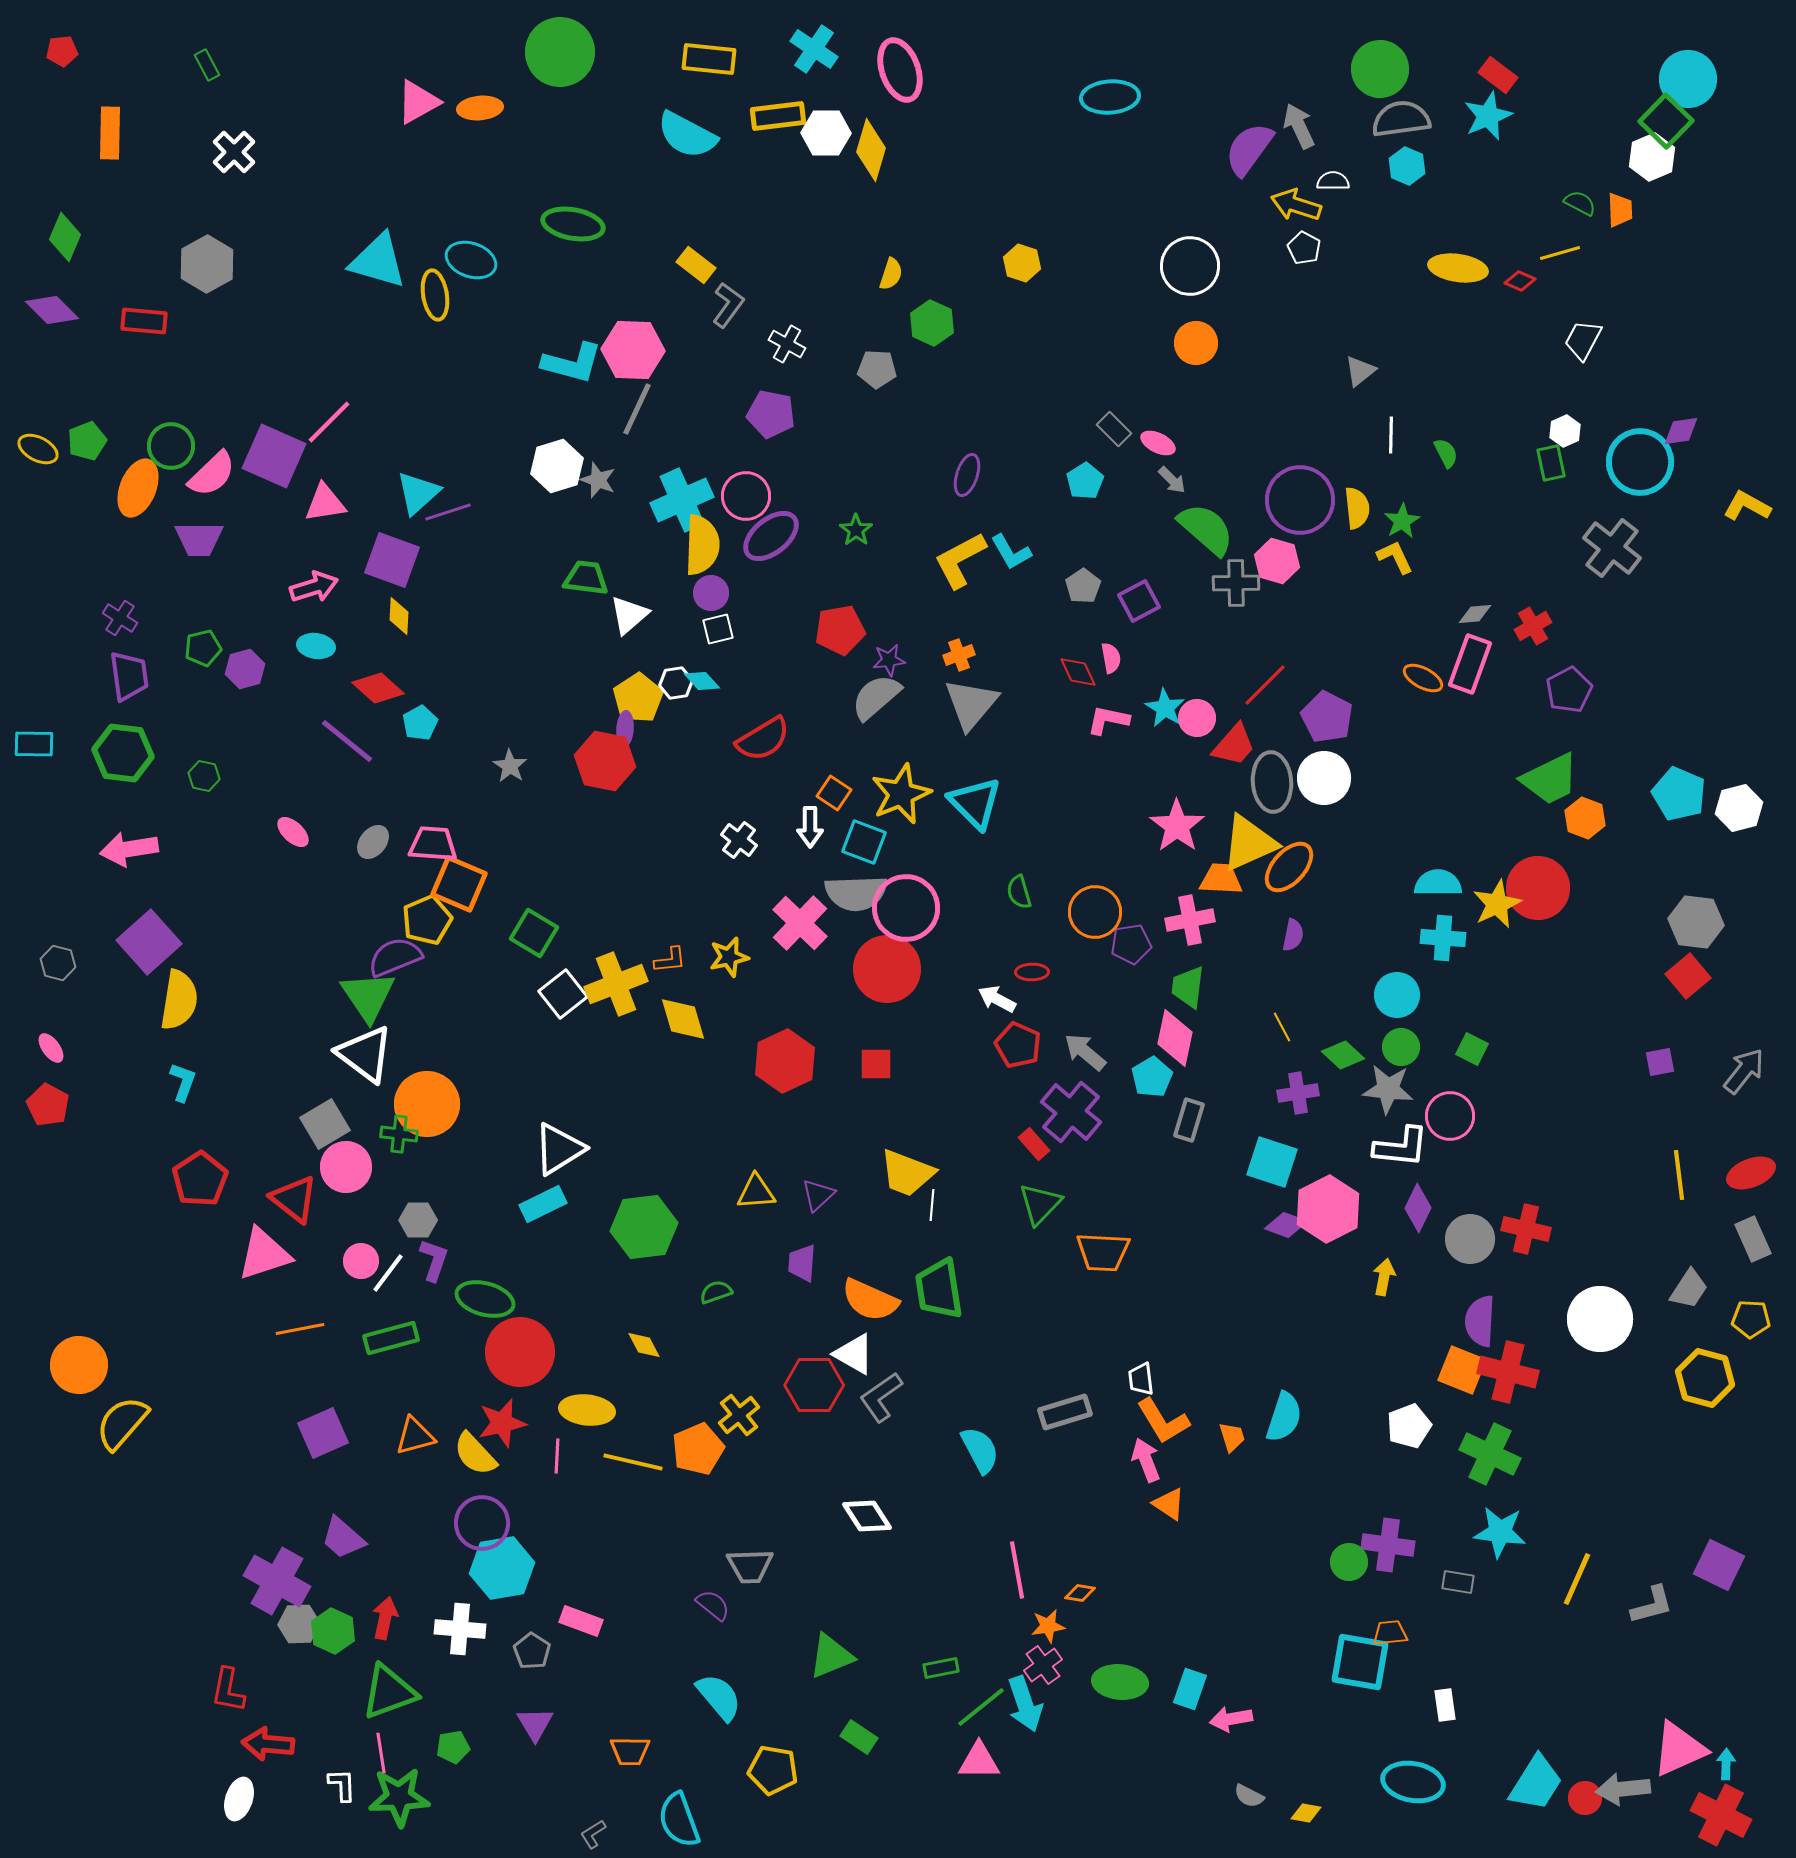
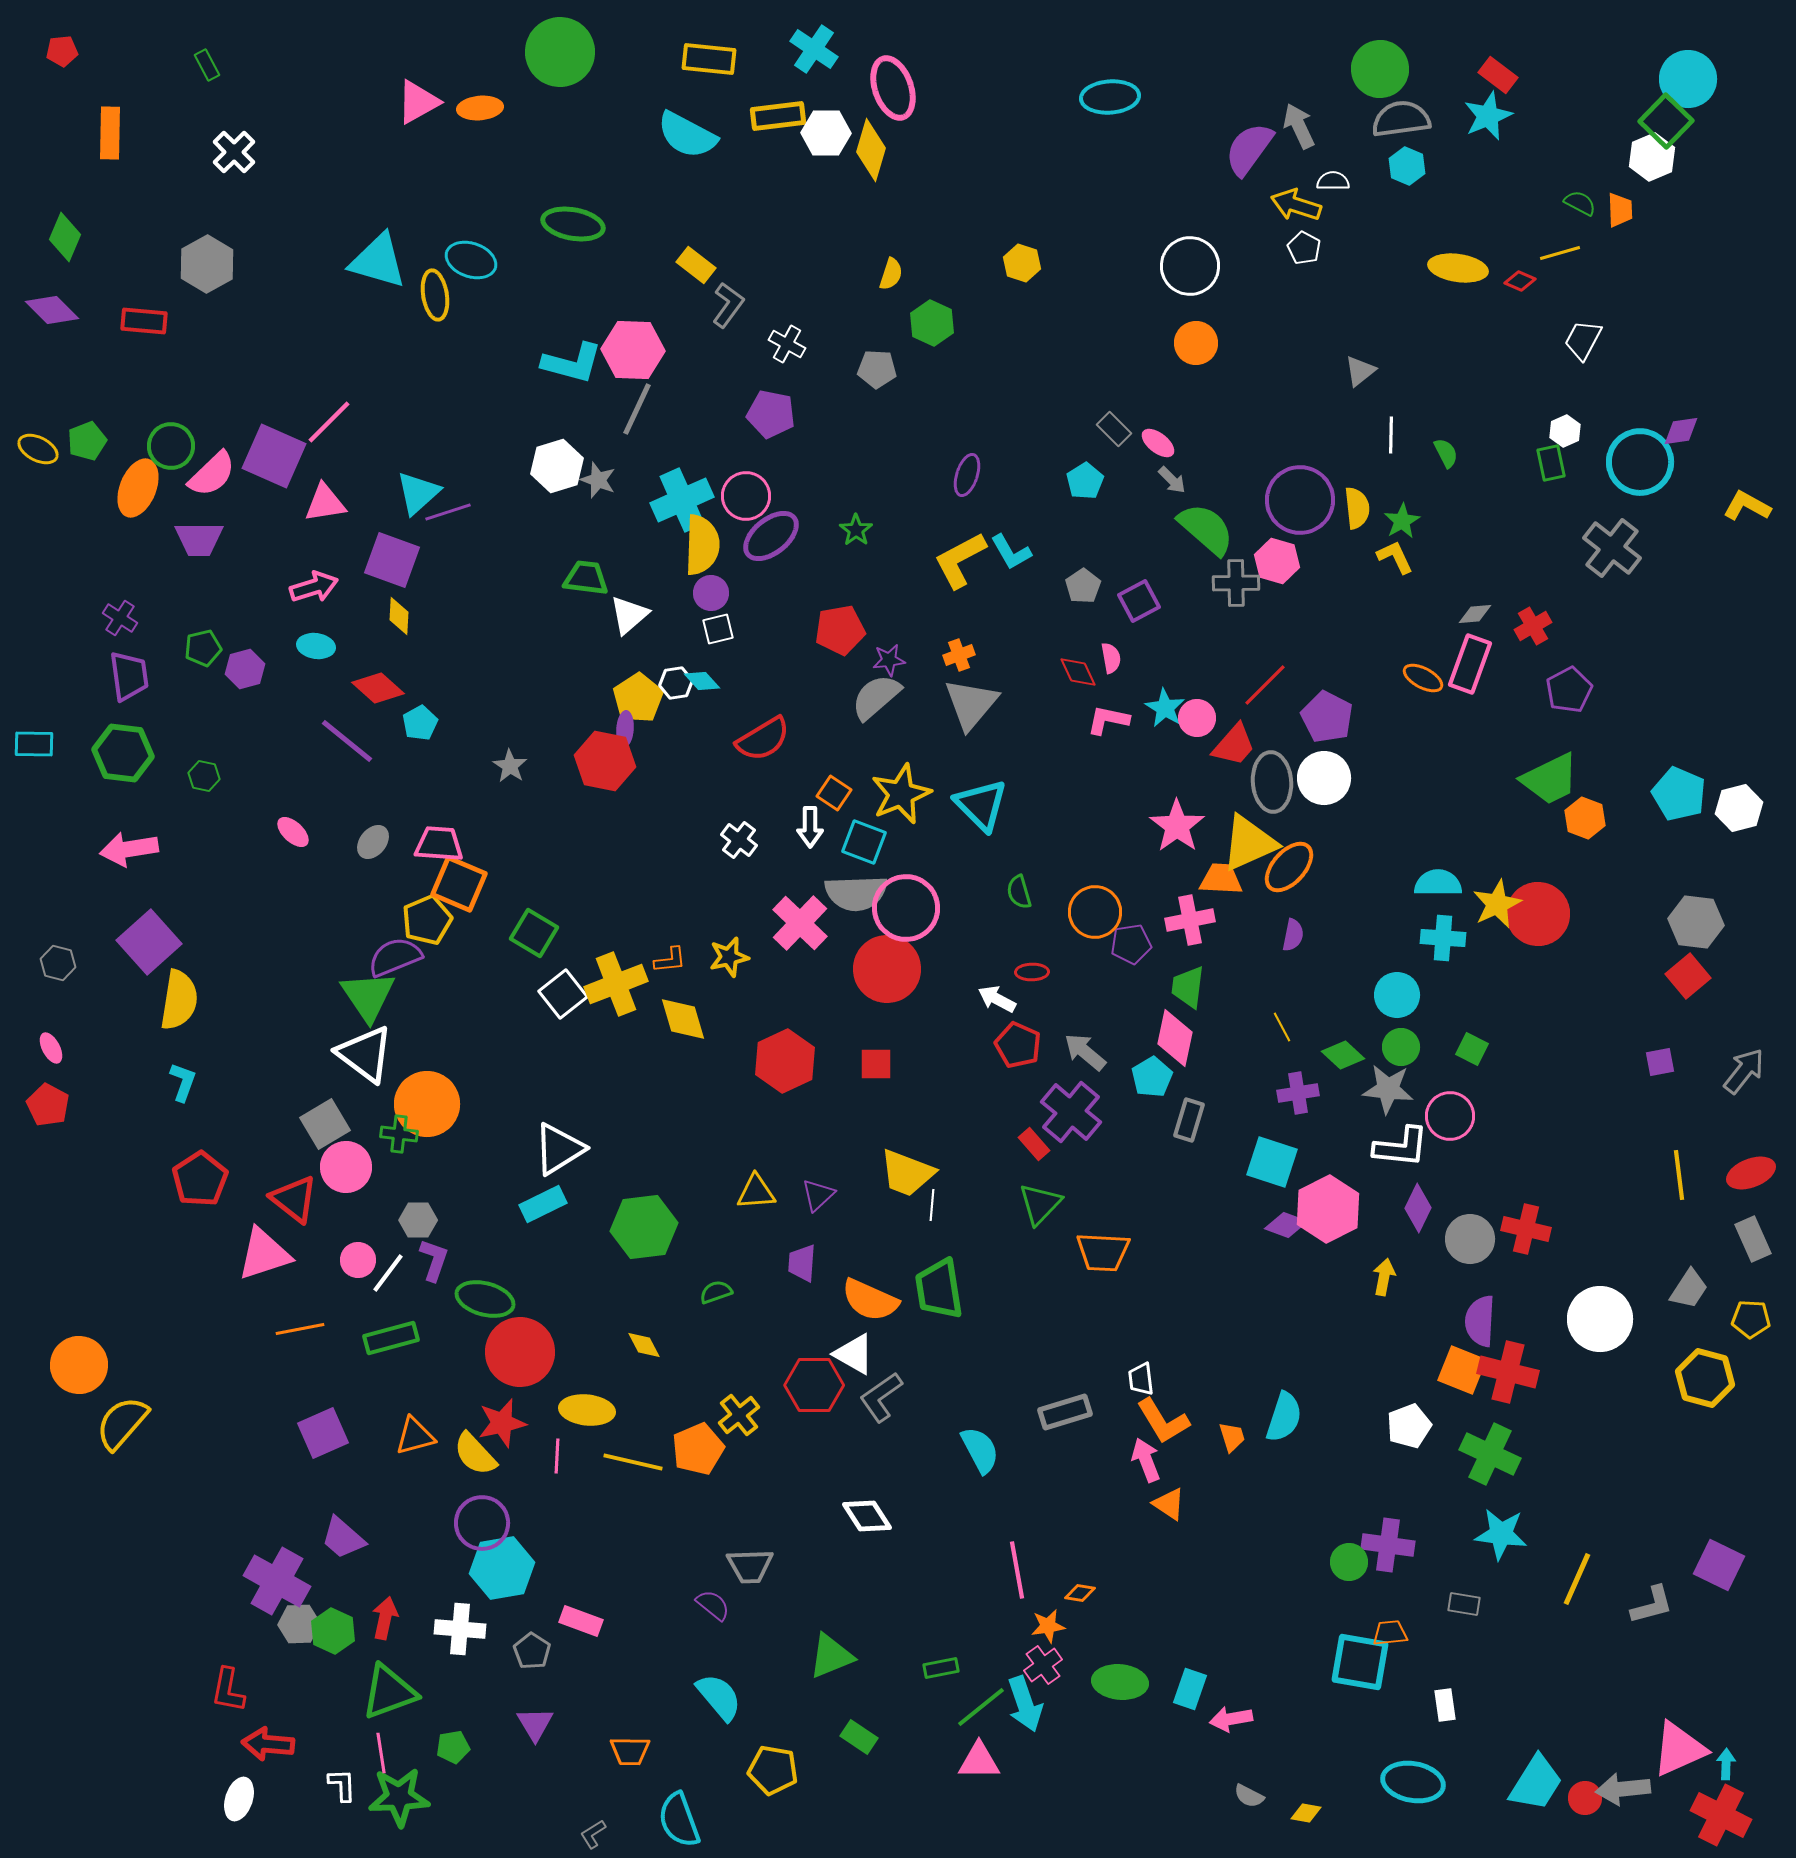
pink ellipse at (900, 70): moved 7 px left, 18 px down
pink ellipse at (1158, 443): rotated 12 degrees clockwise
cyan triangle at (975, 803): moved 6 px right, 2 px down
pink trapezoid at (433, 844): moved 6 px right
red circle at (1538, 888): moved 26 px down
pink ellipse at (51, 1048): rotated 8 degrees clockwise
pink circle at (361, 1261): moved 3 px left, 1 px up
cyan star at (1500, 1532): moved 1 px right, 2 px down
gray rectangle at (1458, 1582): moved 6 px right, 22 px down
